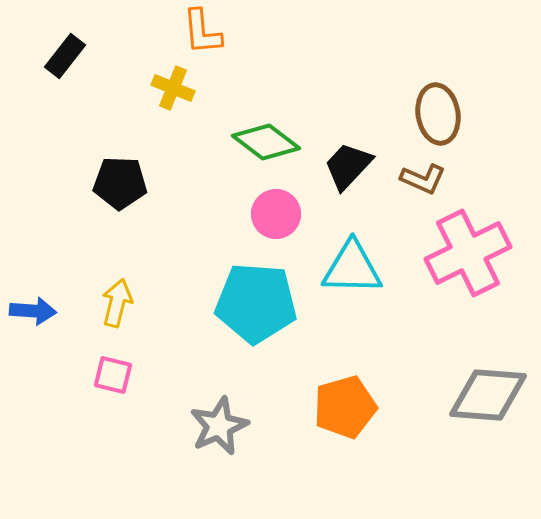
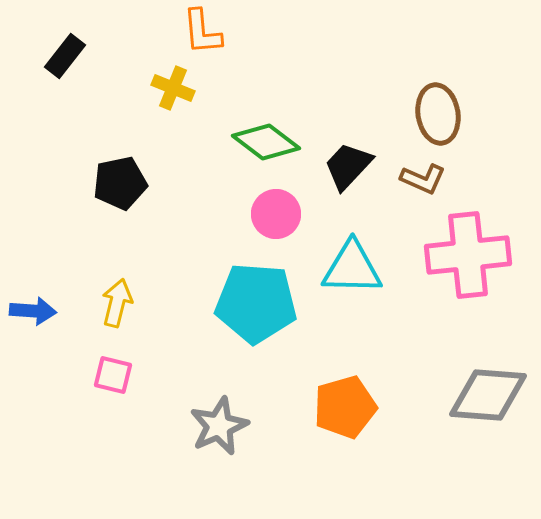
black pentagon: rotated 14 degrees counterclockwise
pink cross: moved 2 px down; rotated 20 degrees clockwise
